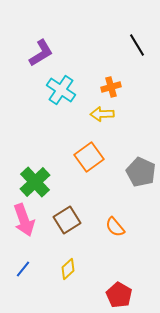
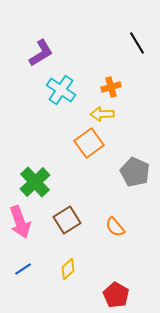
black line: moved 2 px up
orange square: moved 14 px up
gray pentagon: moved 6 px left
pink arrow: moved 4 px left, 2 px down
blue line: rotated 18 degrees clockwise
red pentagon: moved 3 px left
